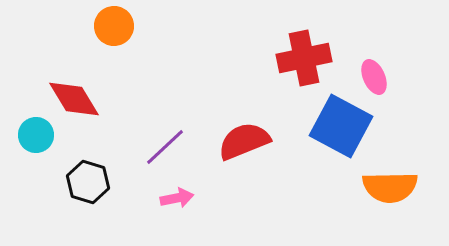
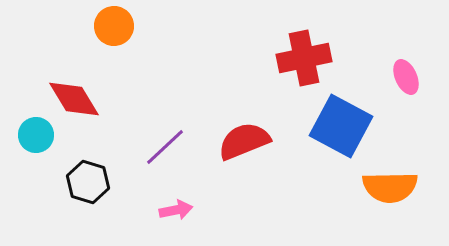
pink ellipse: moved 32 px right
pink arrow: moved 1 px left, 12 px down
